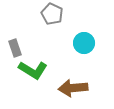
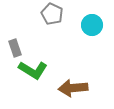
cyan circle: moved 8 px right, 18 px up
